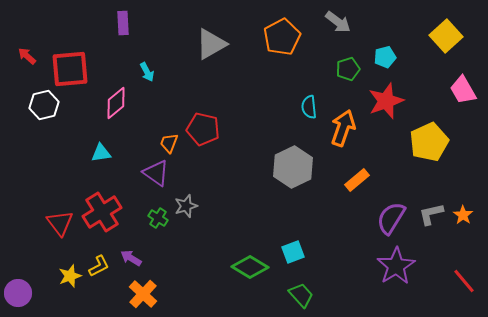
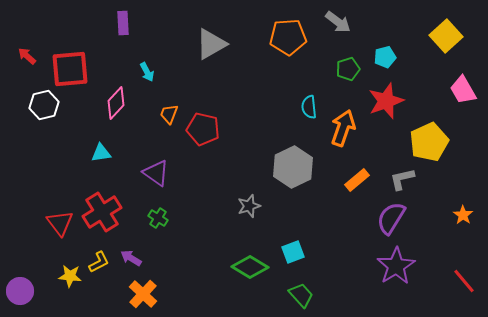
orange pentagon: moved 6 px right; rotated 24 degrees clockwise
pink diamond: rotated 8 degrees counterclockwise
orange trapezoid: moved 29 px up
gray star: moved 63 px right
gray L-shape: moved 29 px left, 35 px up
yellow L-shape: moved 4 px up
yellow star: rotated 25 degrees clockwise
purple circle: moved 2 px right, 2 px up
